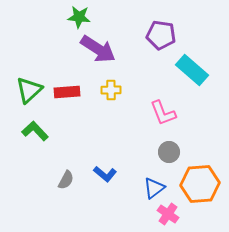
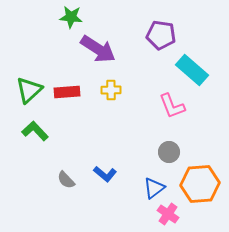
green star: moved 8 px left
pink L-shape: moved 9 px right, 7 px up
gray semicircle: rotated 108 degrees clockwise
